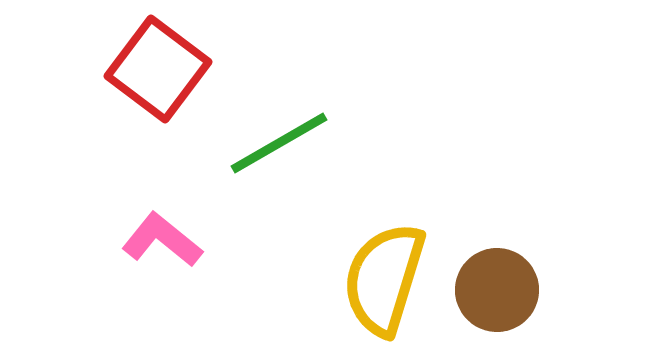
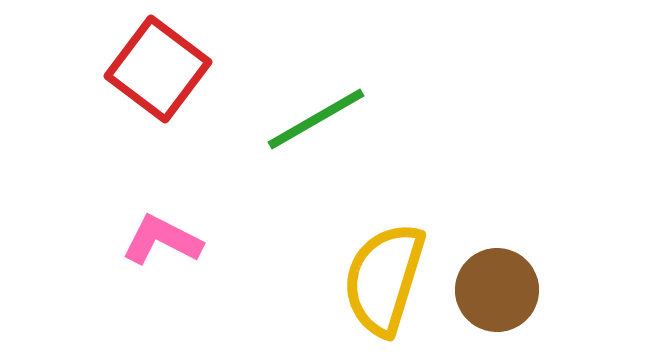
green line: moved 37 px right, 24 px up
pink L-shape: rotated 12 degrees counterclockwise
